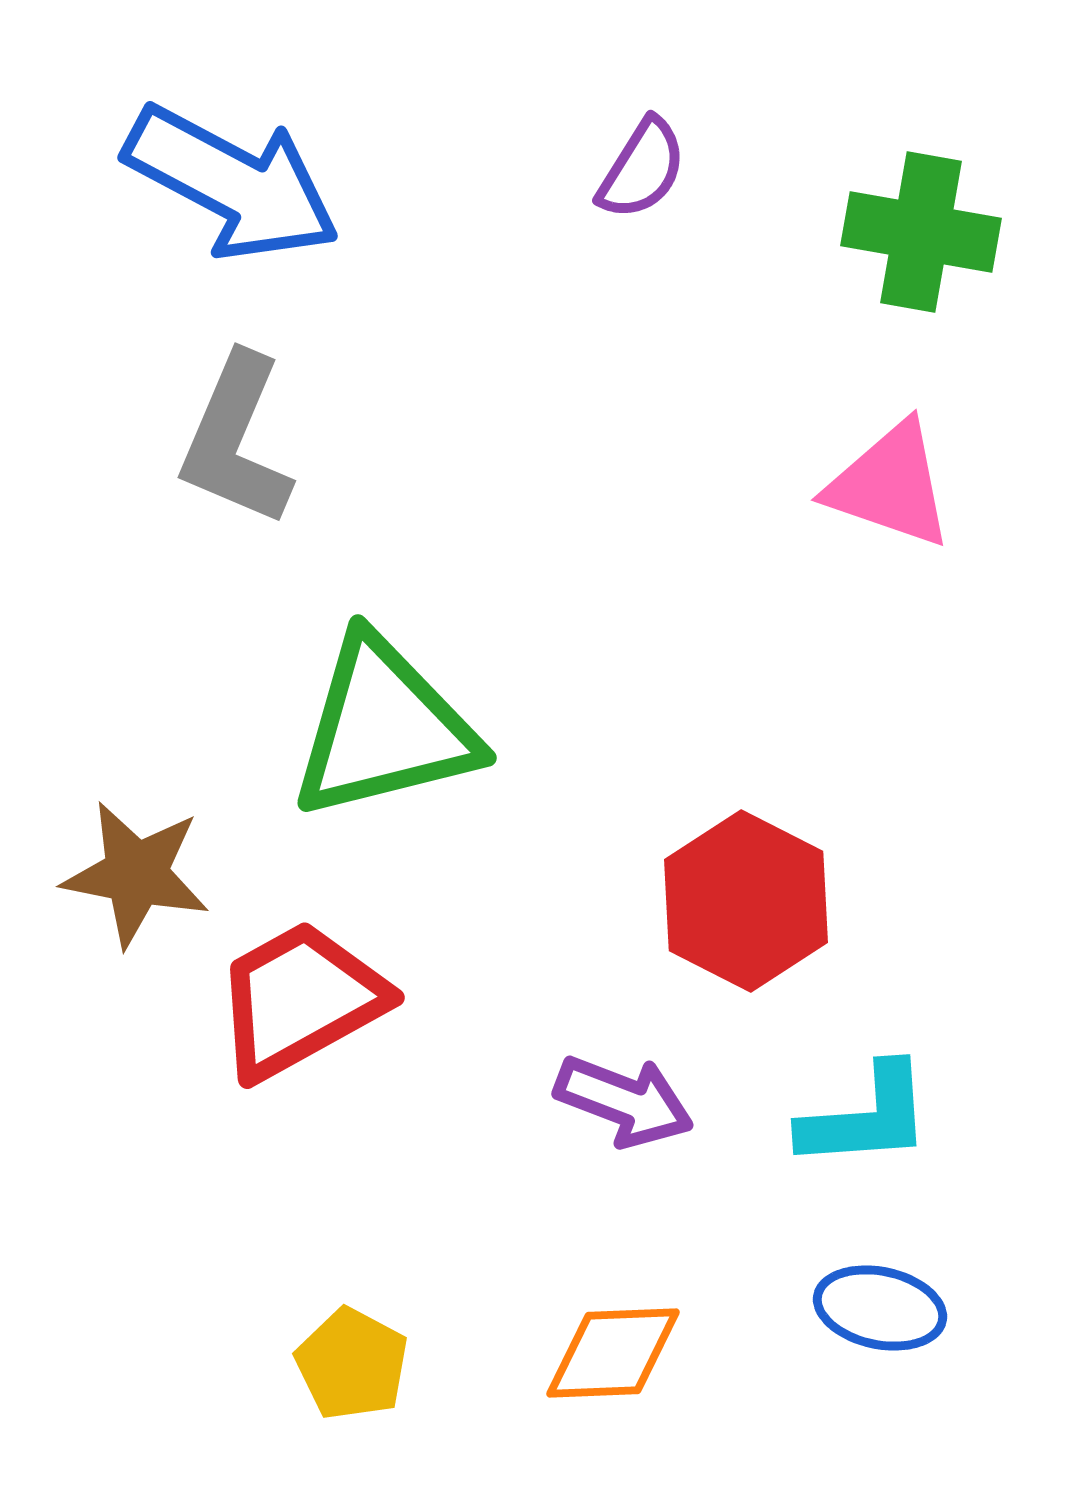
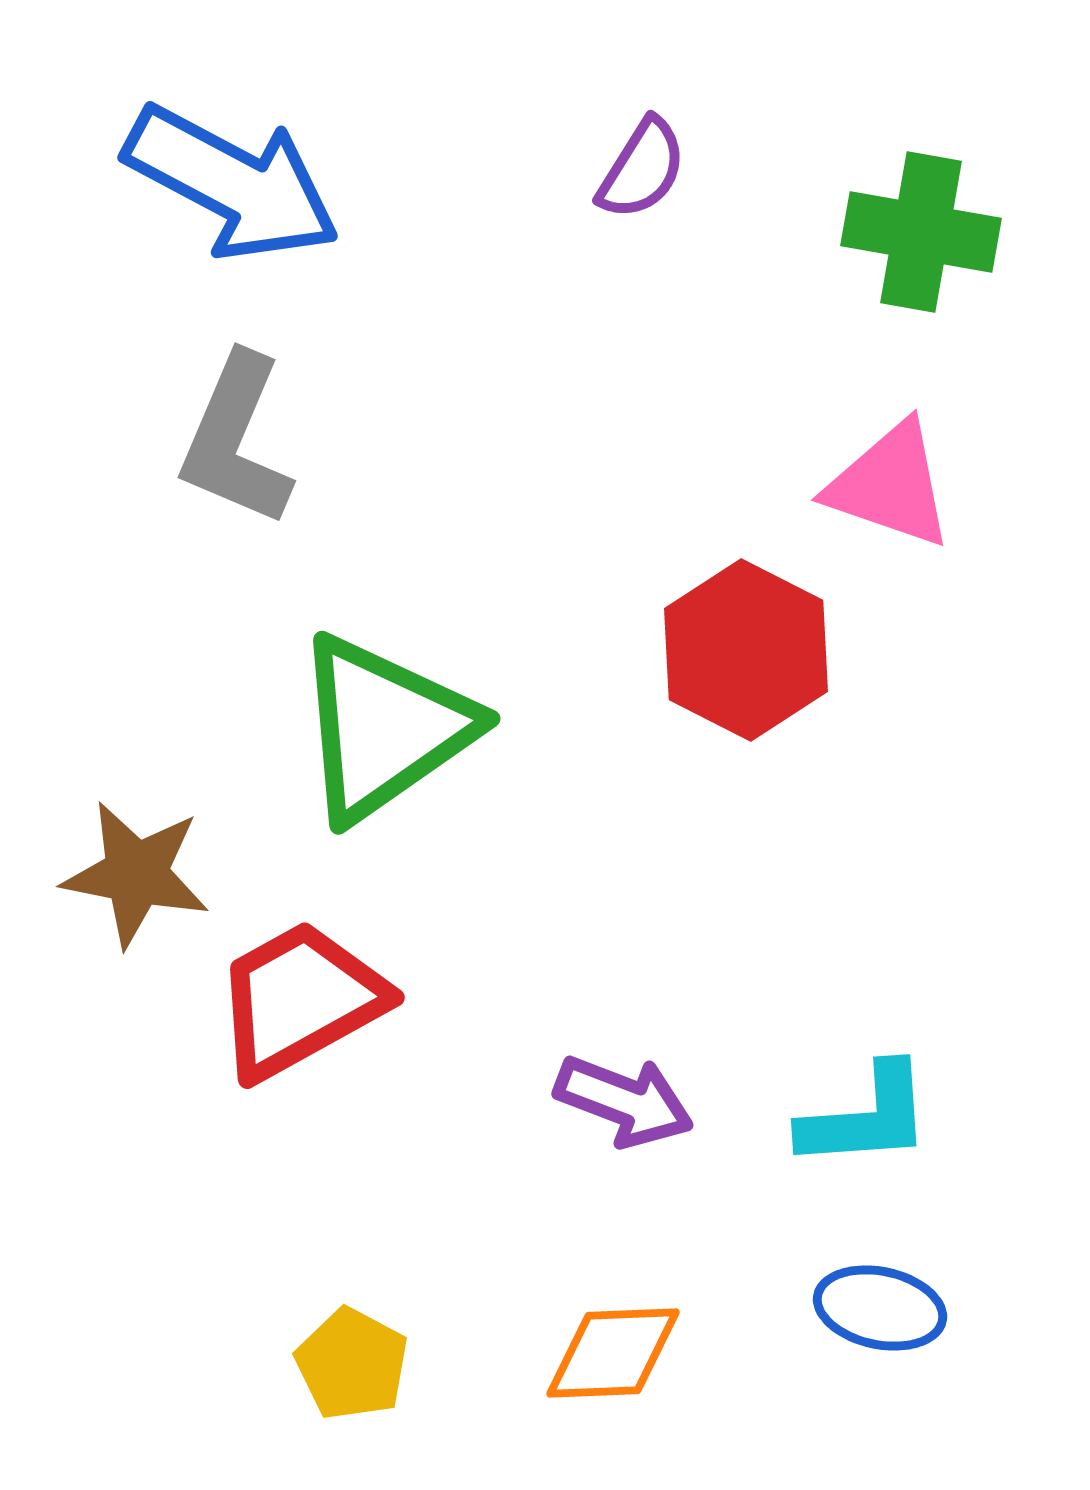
green triangle: rotated 21 degrees counterclockwise
red hexagon: moved 251 px up
